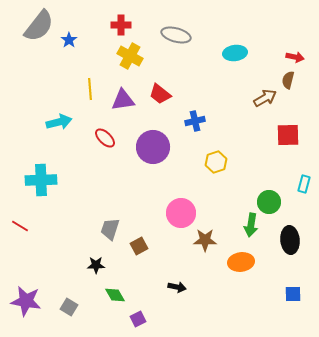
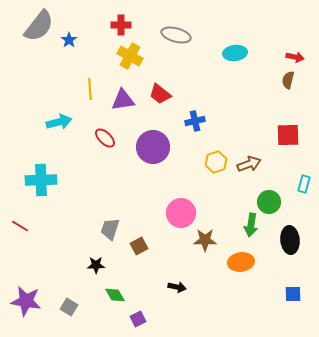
brown arrow: moved 16 px left, 66 px down; rotated 10 degrees clockwise
